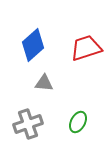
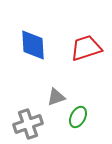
blue diamond: rotated 52 degrees counterclockwise
gray triangle: moved 12 px right, 14 px down; rotated 24 degrees counterclockwise
green ellipse: moved 5 px up
